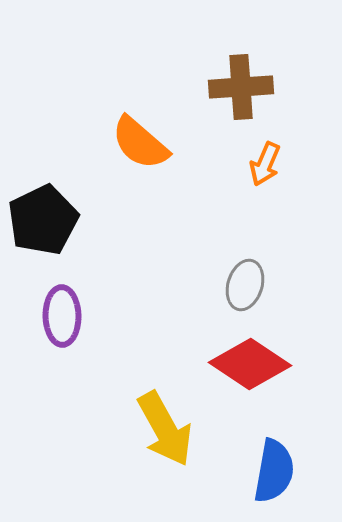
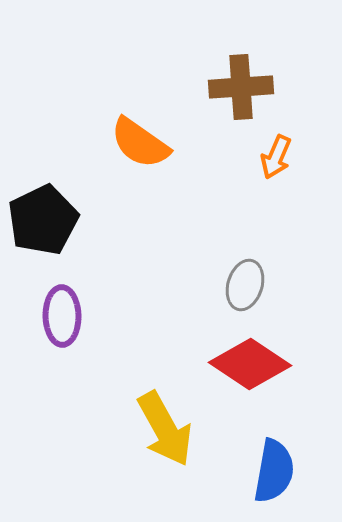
orange semicircle: rotated 6 degrees counterclockwise
orange arrow: moved 11 px right, 7 px up
